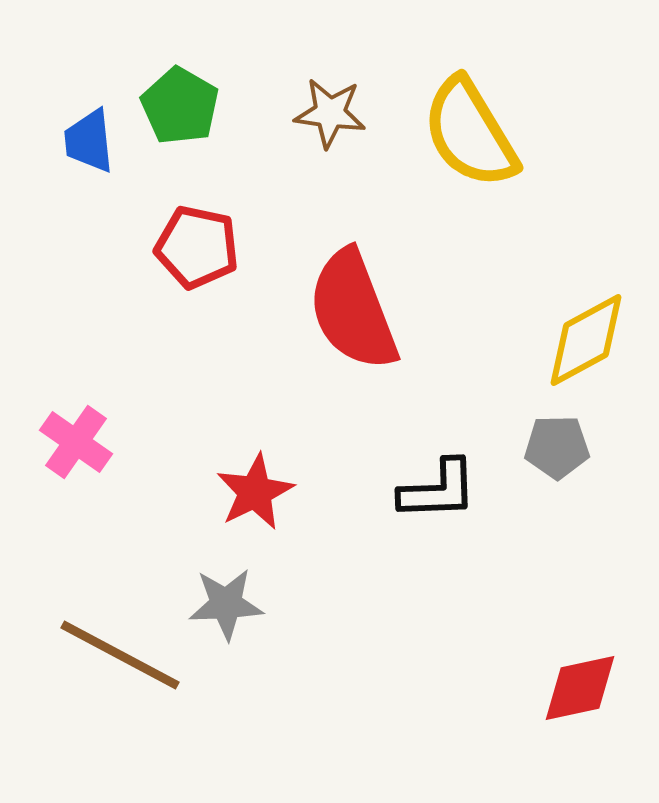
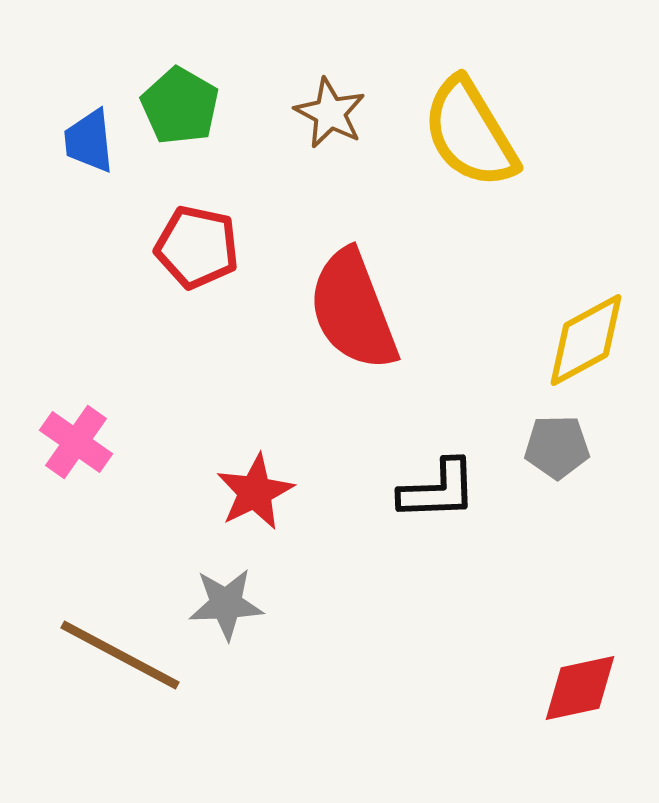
brown star: rotated 20 degrees clockwise
